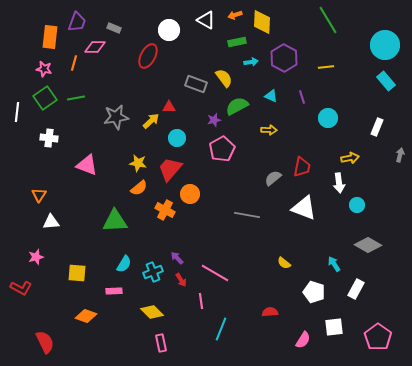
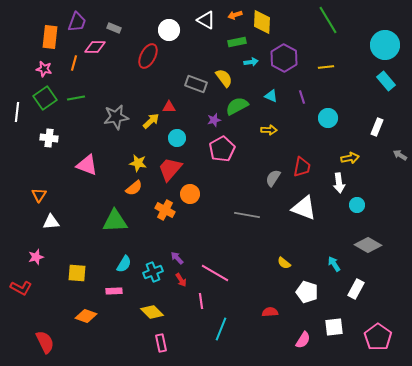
gray arrow at (400, 155): rotated 72 degrees counterclockwise
gray semicircle at (273, 178): rotated 18 degrees counterclockwise
orange semicircle at (139, 188): moved 5 px left
white pentagon at (314, 292): moved 7 px left
